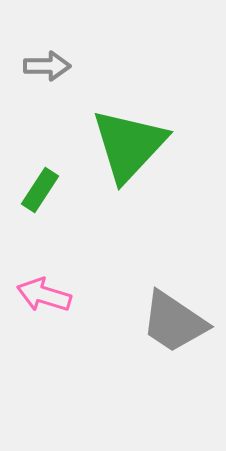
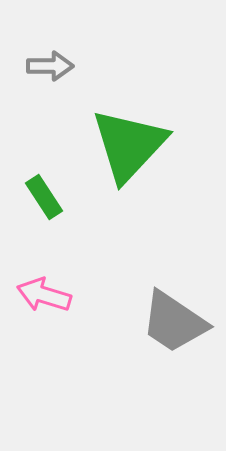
gray arrow: moved 3 px right
green rectangle: moved 4 px right, 7 px down; rotated 66 degrees counterclockwise
